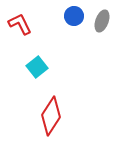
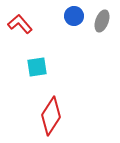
red L-shape: rotated 15 degrees counterclockwise
cyan square: rotated 30 degrees clockwise
